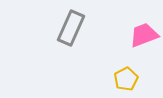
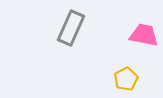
pink trapezoid: rotated 32 degrees clockwise
